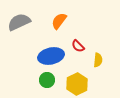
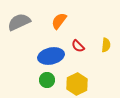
yellow semicircle: moved 8 px right, 15 px up
